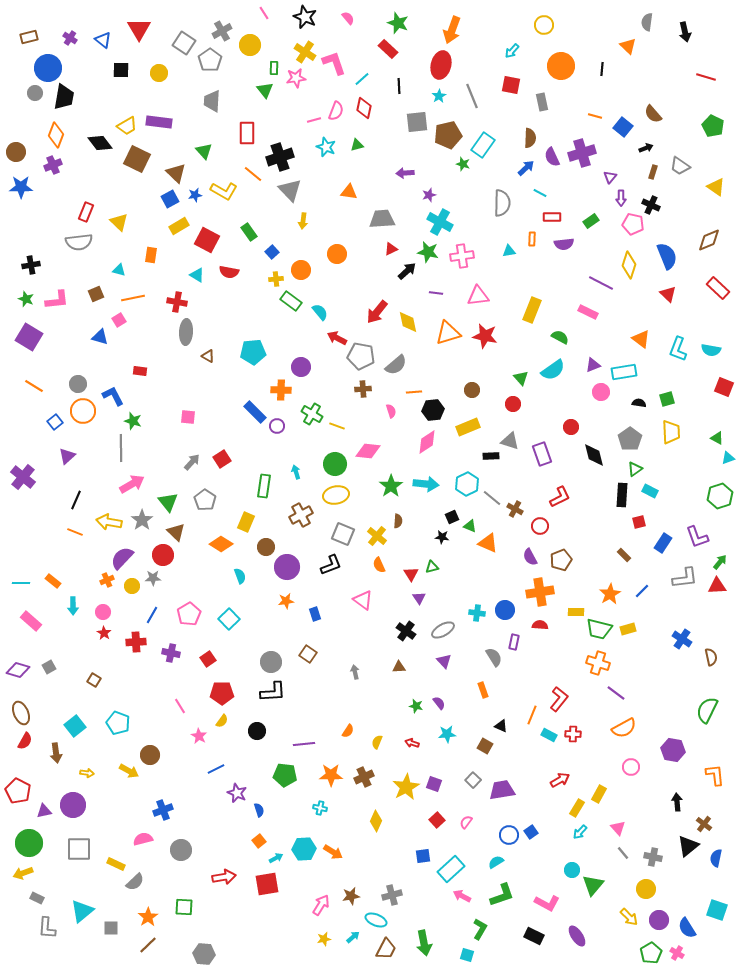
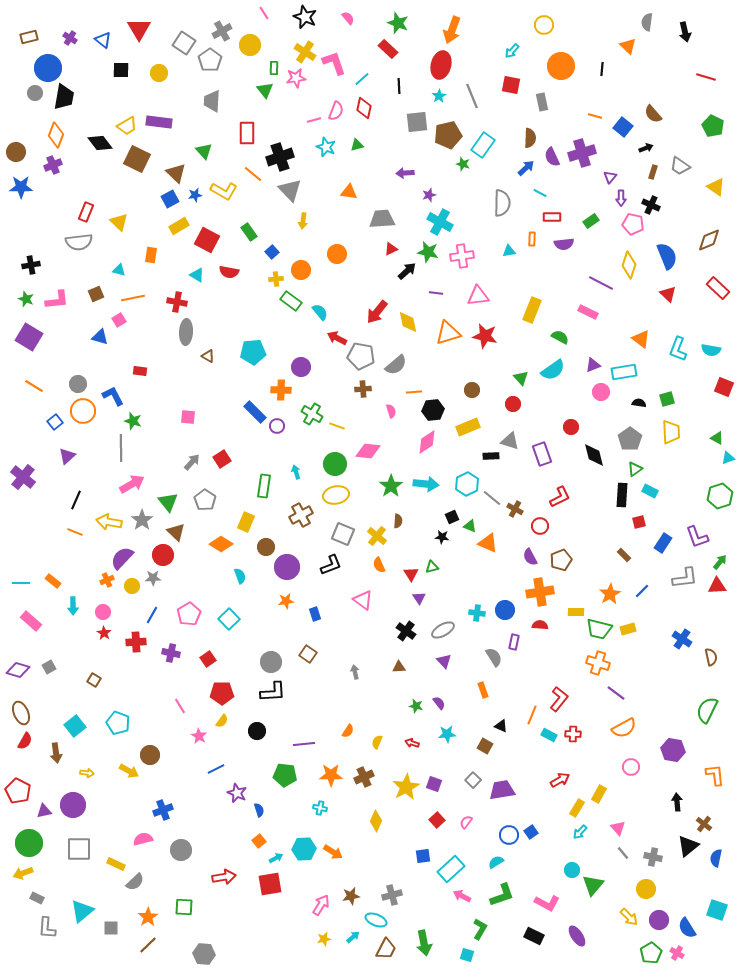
red square at (267, 884): moved 3 px right
